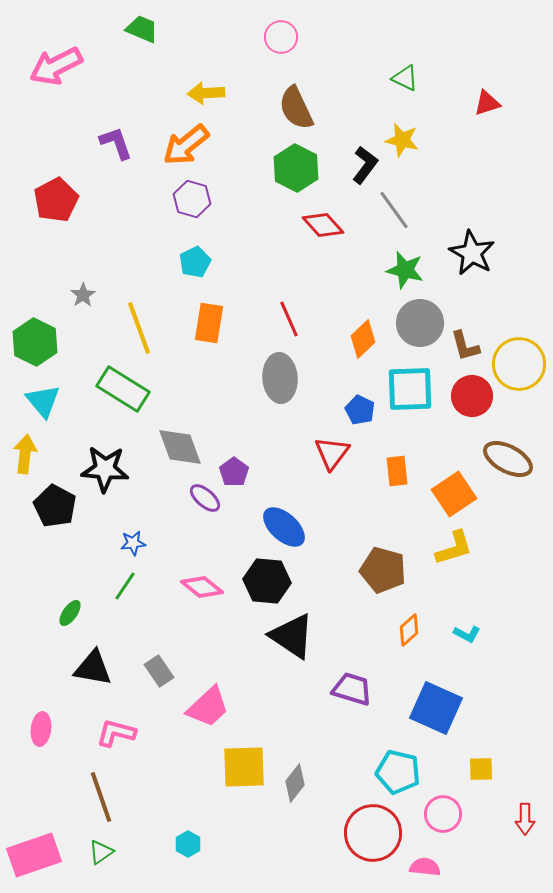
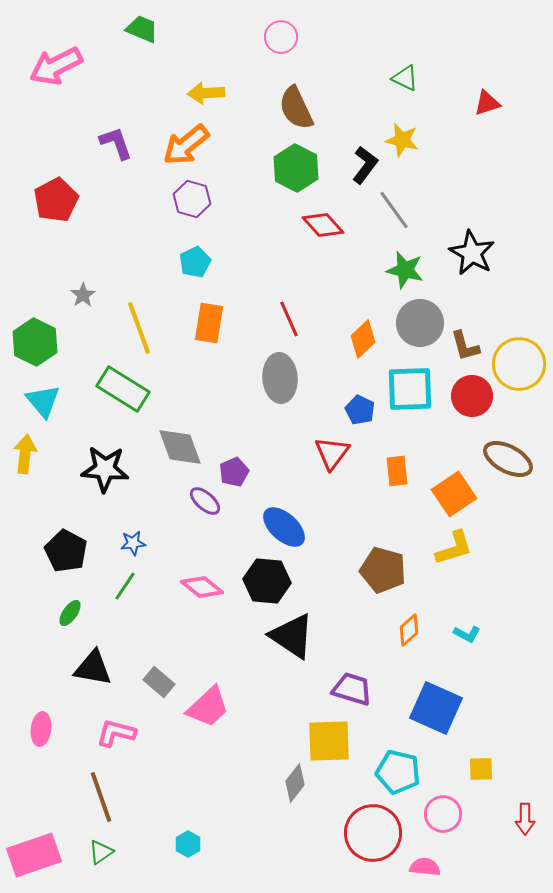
purple pentagon at (234, 472): rotated 12 degrees clockwise
purple ellipse at (205, 498): moved 3 px down
black pentagon at (55, 506): moved 11 px right, 45 px down
gray rectangle at (159, 671): moved 11 px down; rotated 16 degrees counterclockwise
yellow square at (244, 767): moved 85 px right, 26 px up
